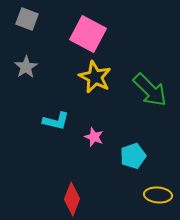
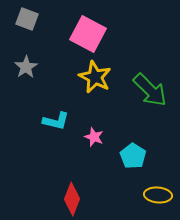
cyan pentagon: rotated 20 degrees counterclockwise
